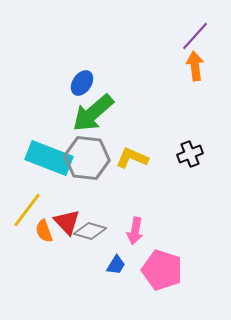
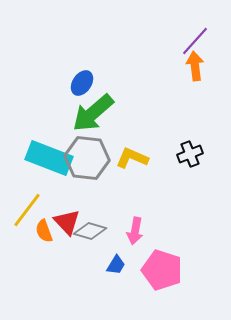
purple line: moved 5 px down
